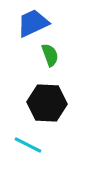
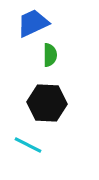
green semicircle: rotated 20 degrees clockwise
